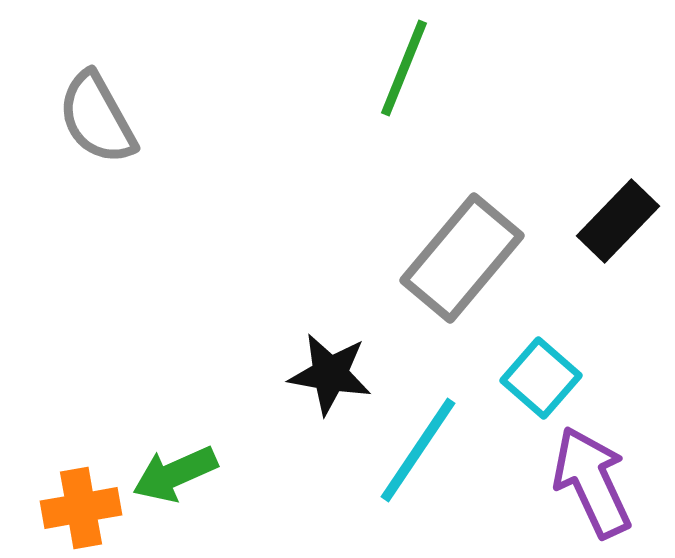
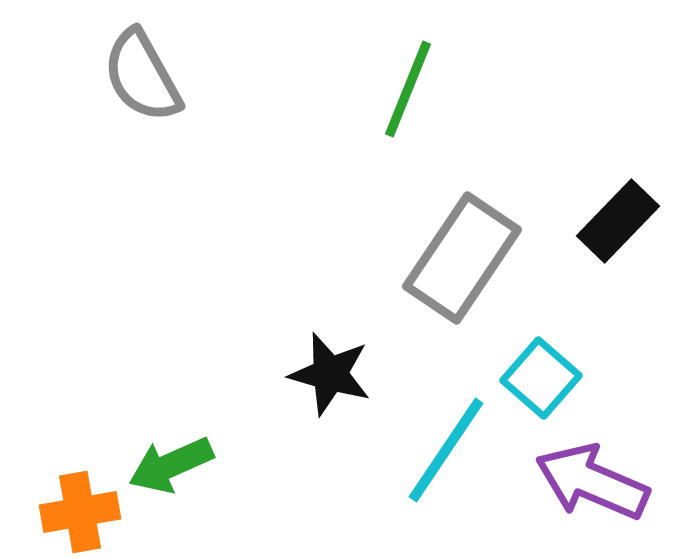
green line: moved 4 px right, 21 px down
gray semicircle: moved 45 px right, 42 px up
gray rectangle: rotated 6 degrees counterclockwise
black star: rotated 6 degrees clockwise
cyan line: moved 28 px right
green arrow: moved 4 px left, 9 px up
purple arrow: rotated 42 degrees counterclockwise
orange cross: moved 1 px left, 4 px down
